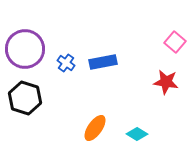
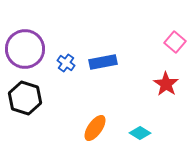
red star: moved 2 px down; rotated 25 degrees clockwise
cyan diamond: moved 3 px right, 1 px up
